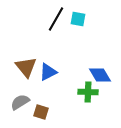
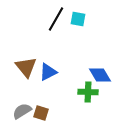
gray semicircle: moved 2 px right, 9 px down
brown square: moved 1 px down
